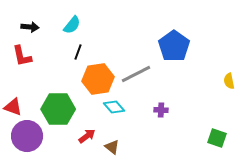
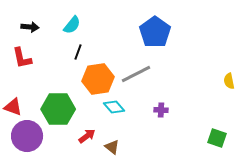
blue pentagon: moved 19 px left, 14 px up
red L-shape: moved 2 px down
